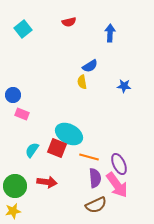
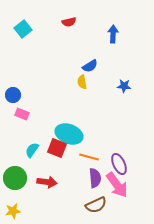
blue arrow: moved 3 px right, 1 px down
cyan ellipse: rotated 8 degrees counterclockwise
green circle: moved 8 px up
